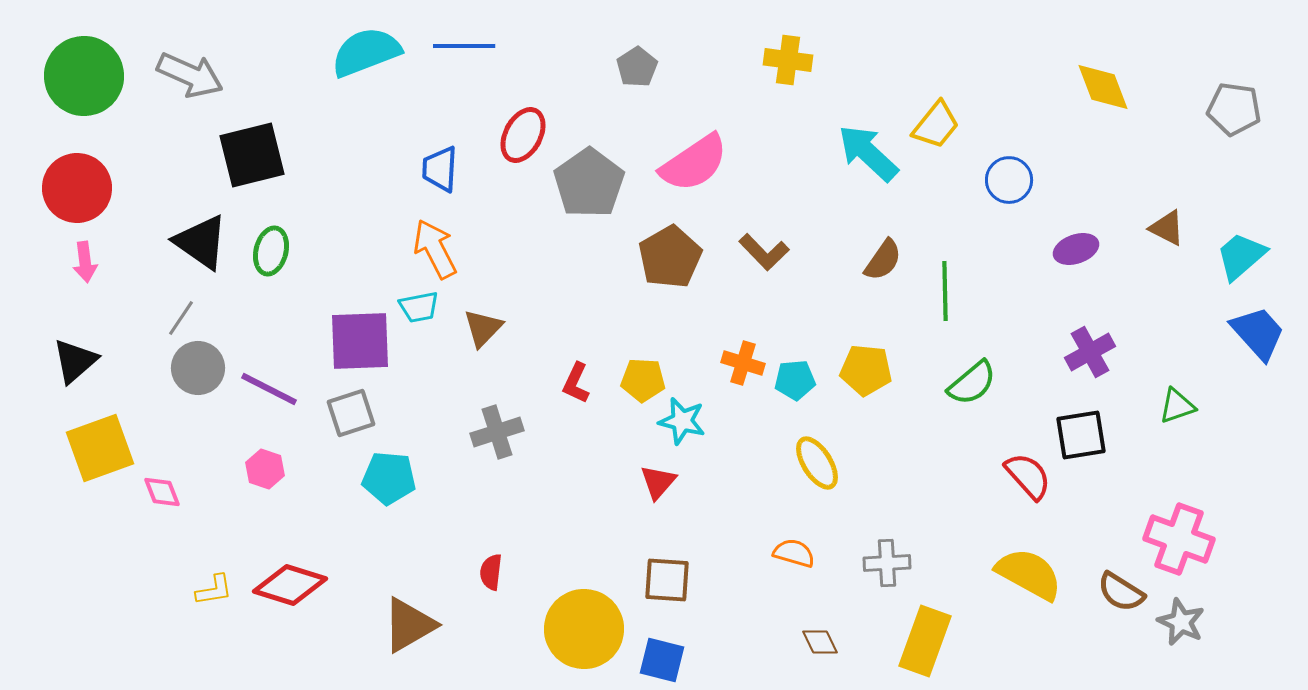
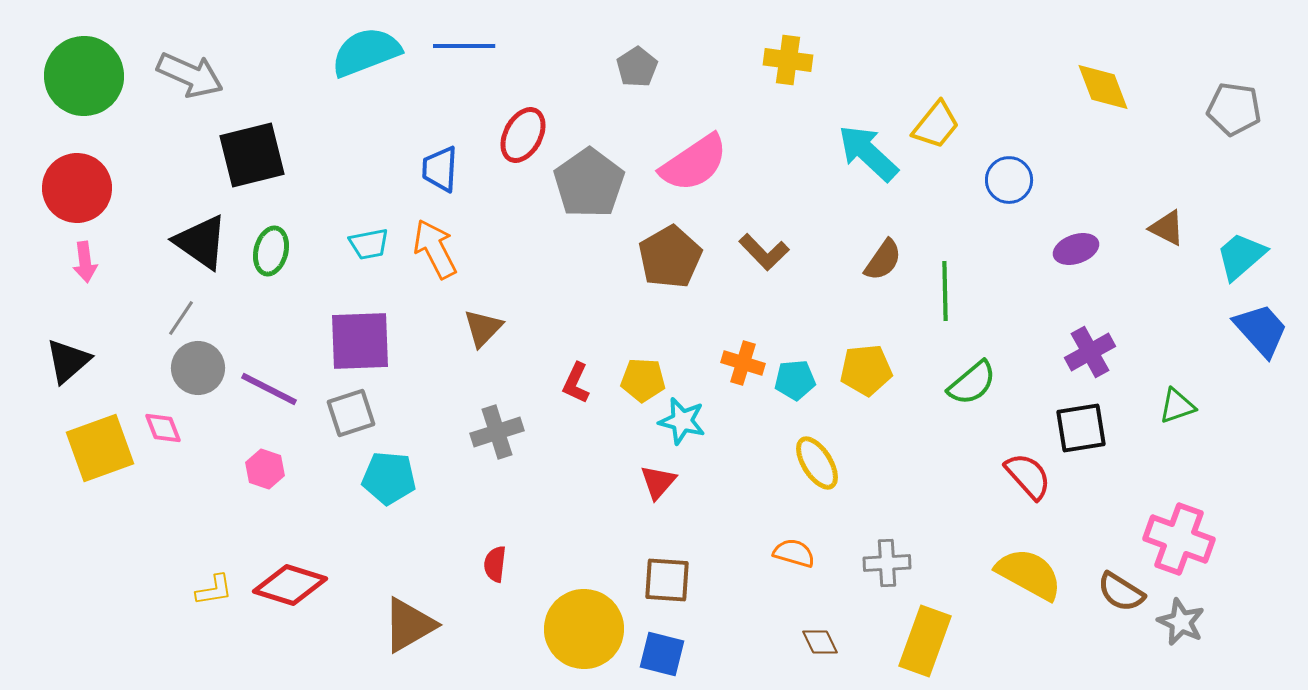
cyan trapezoid at (419, 307): moved 50 px left, 63 px up
blue trapezoid at (1258, 333): moved 3 px right, 3 px up
black triangle at (75, 361): moved 7 px left
yellow pentagon at (866, 370): rotated 12 degrees counterclockwise
black square at (1081, 435): moved 7 px up
pink diamond at (162, 492): moved 1 px right, 64 px up
red semicircle at (491, 572): moved 4 px right, 8 px up
blue square at (662, 660): moved 6 px up
